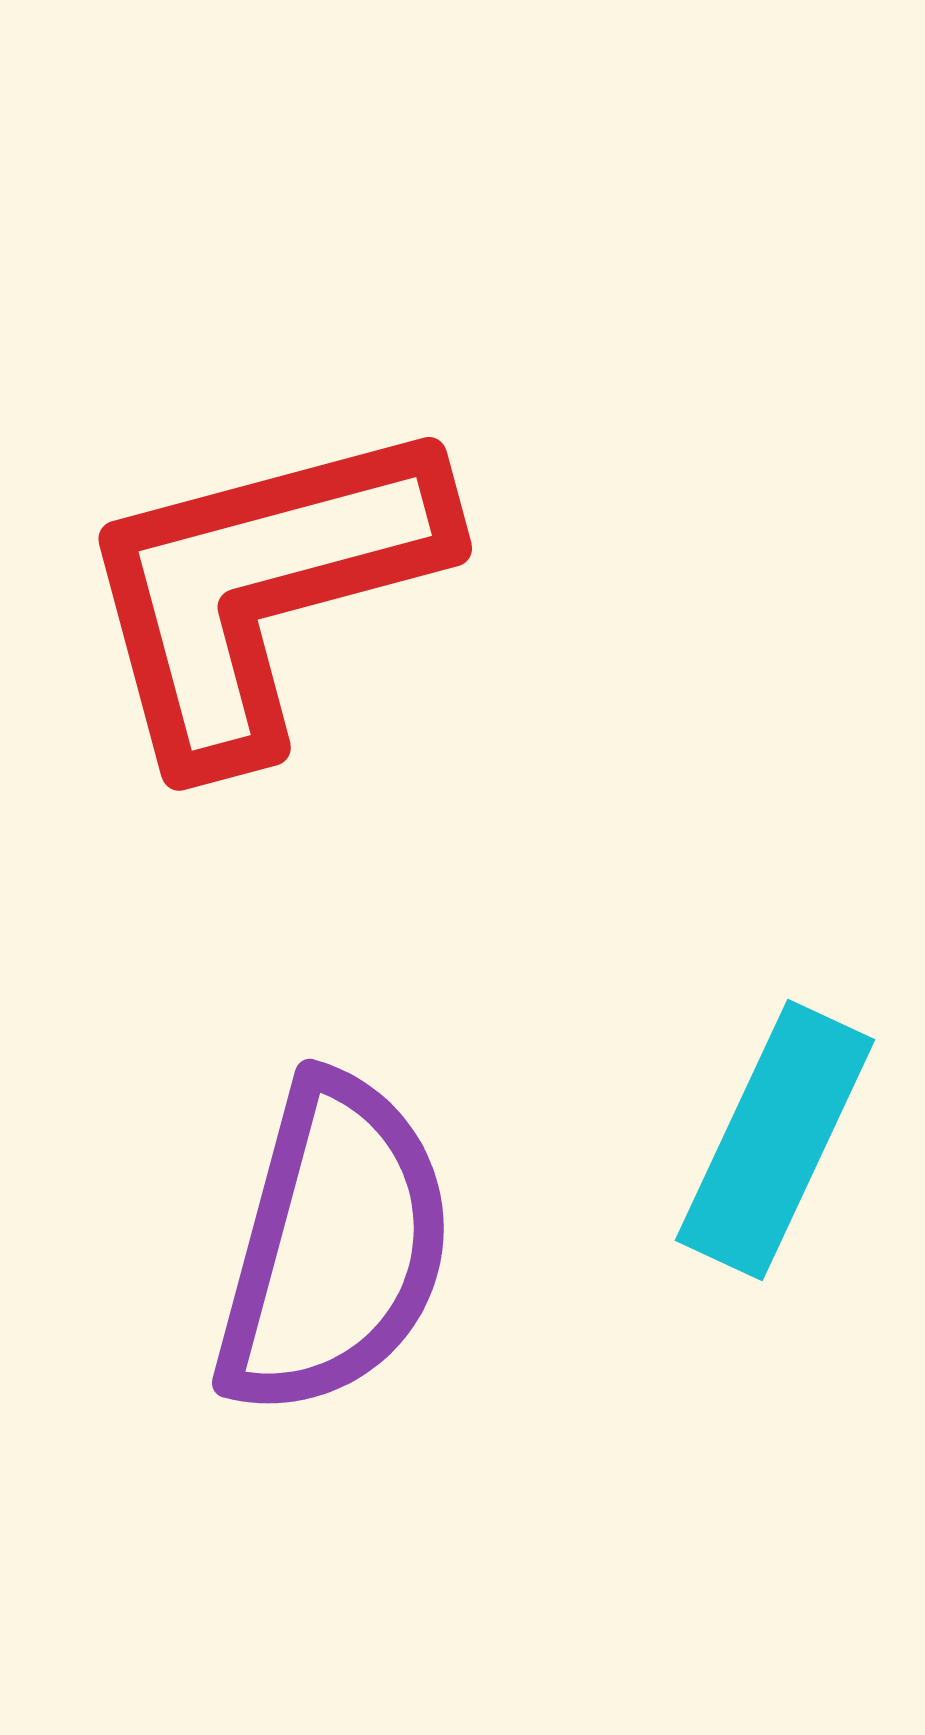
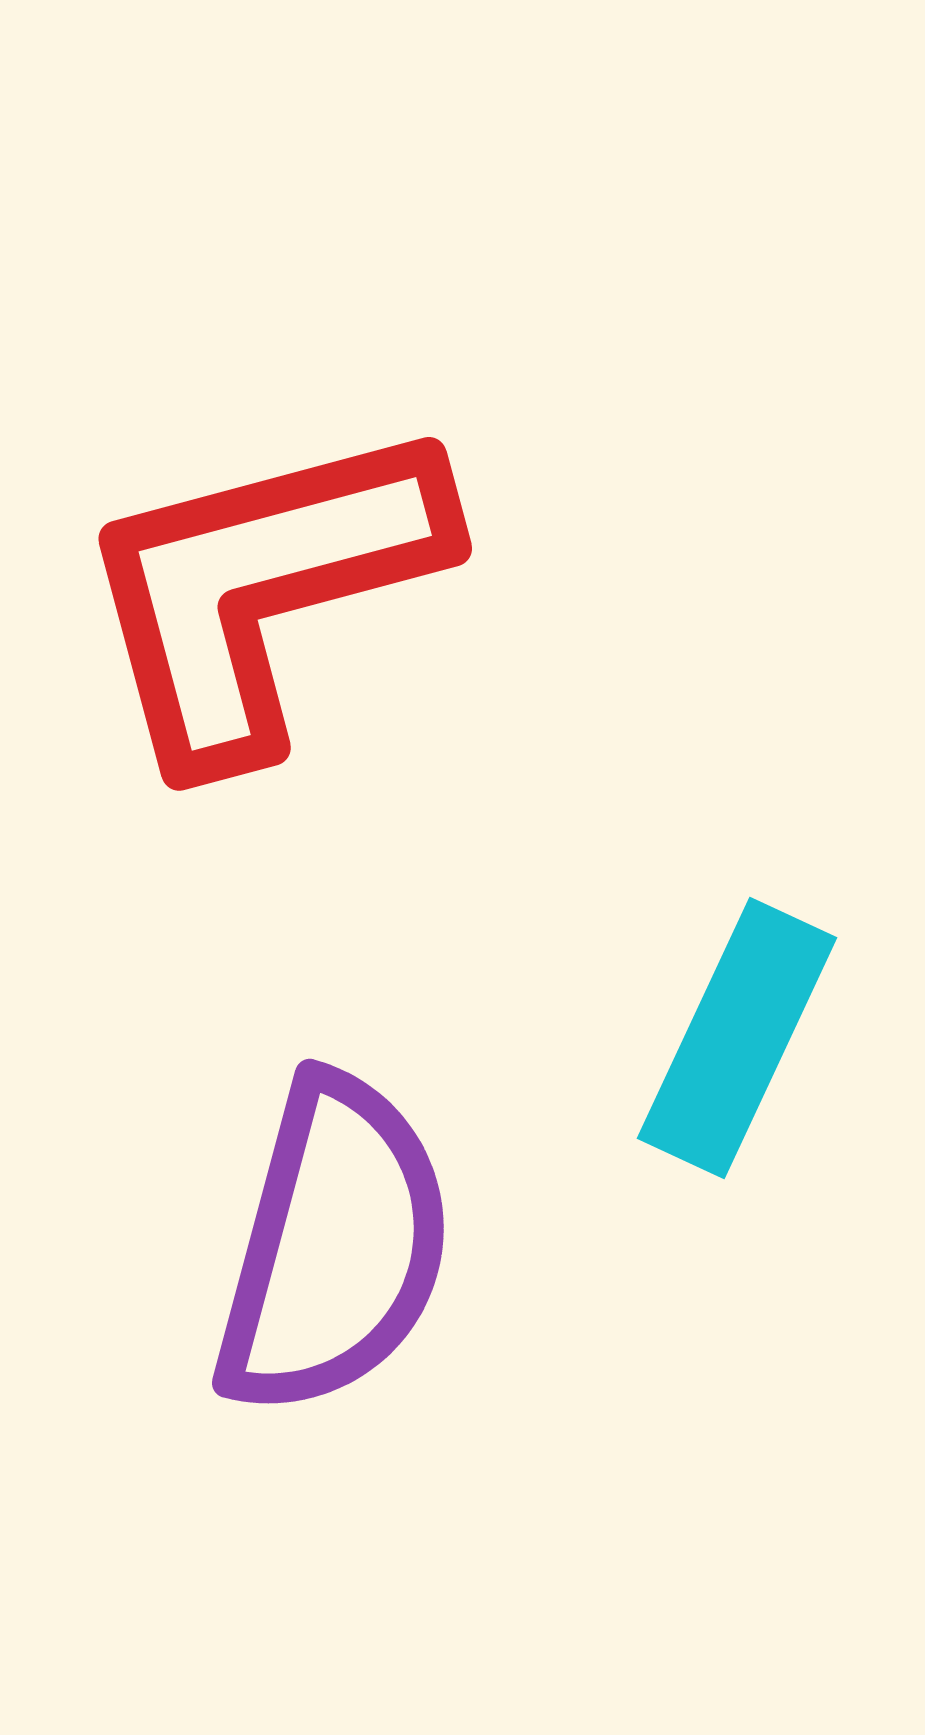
cyan rectangle: moved 38 px left, 102 px up
